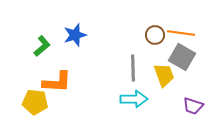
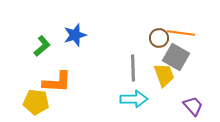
brown circle: moved 4 px right, 3 px down
gray square: moved 6 px left
yellow pentagon: moved 1 px right
purple trapezoid: rotated 150 degrees counterclockwise
